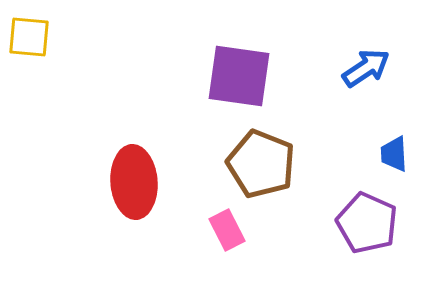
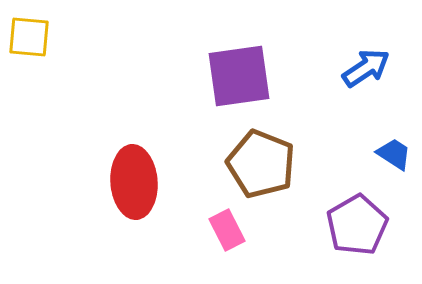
purple square: rotated 16 degrees counterclockwise
blue trapezoid: rotated 126 degrees clockwise
purple pentagon: moved 10 px left, 2 px down; rotated 18 degrees clockwise
